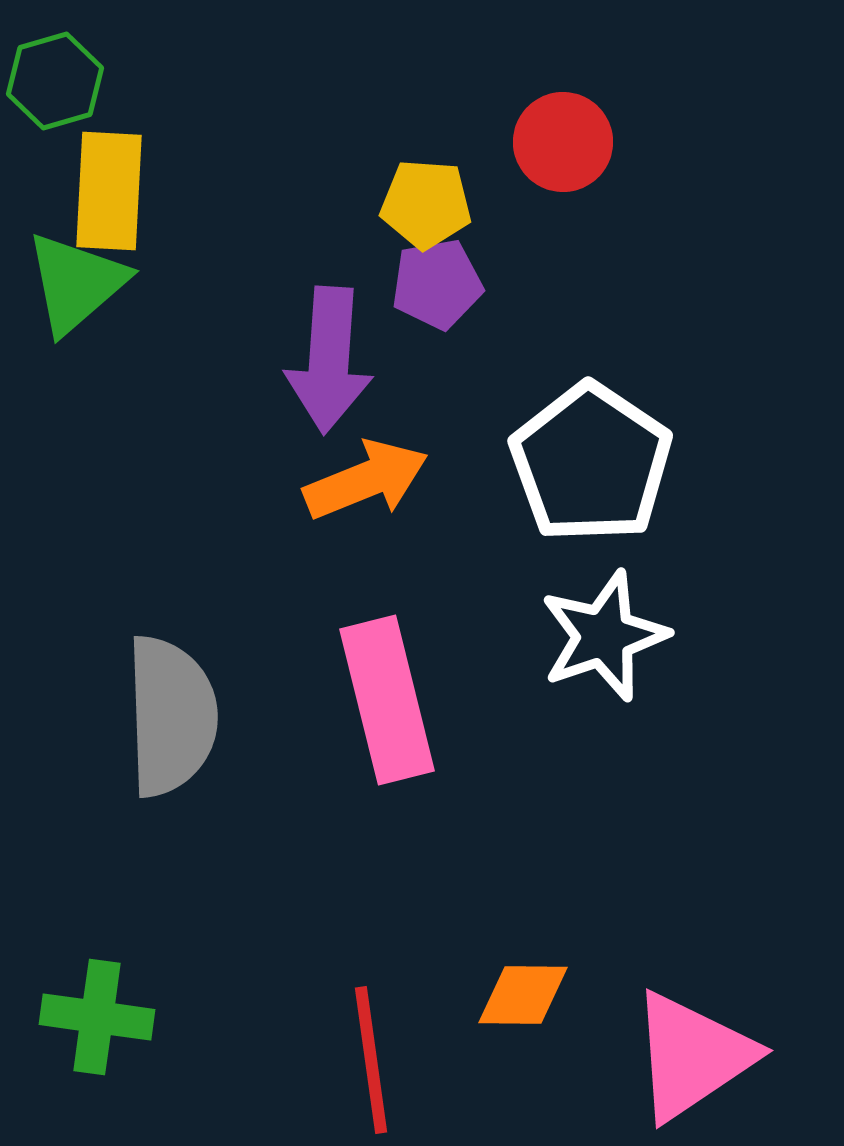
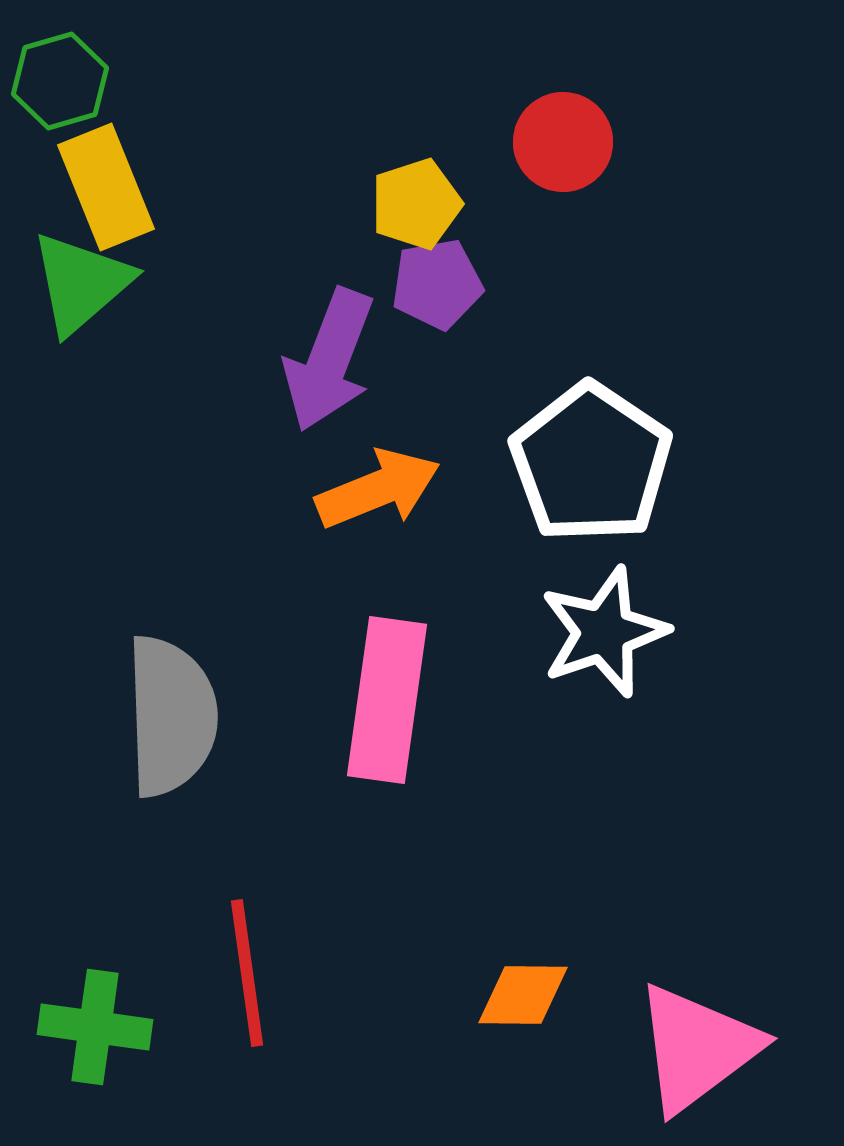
green hexagon: moved 5 px right
yellow rectangle: moved 3 px left, 4 px up; rotated 25 degrees counterclockwise
yellow pentagon: moved 10 px left; rotated 22 degrees counterclockwise
green triangle: moved 5 px right
purple arrow: rotated 17 degrees clockwise
orange arrow: moved 12 px right, 9 px down
white star: moved 4 px up
pink rectangle: rotated 22 degrees clockwise
green cross: moved 2 px left, 10 px down
pink triangle: moved 5 px right, 8 px up; rotated 3 degrees counterclockwise
red line: moved 124 px left, 87 px up
